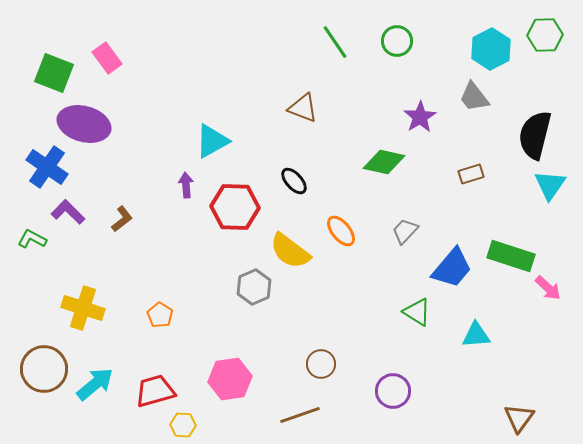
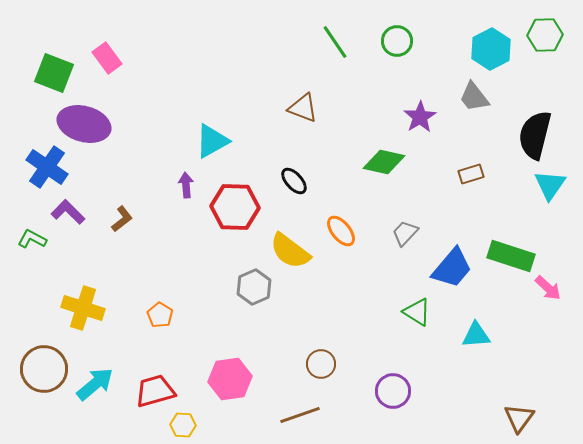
gray trapezoid at (405, 231): moved 2 px down
